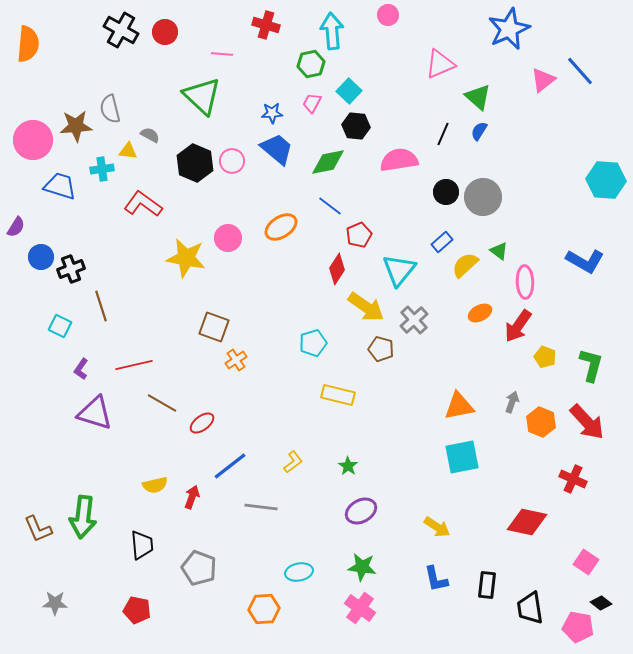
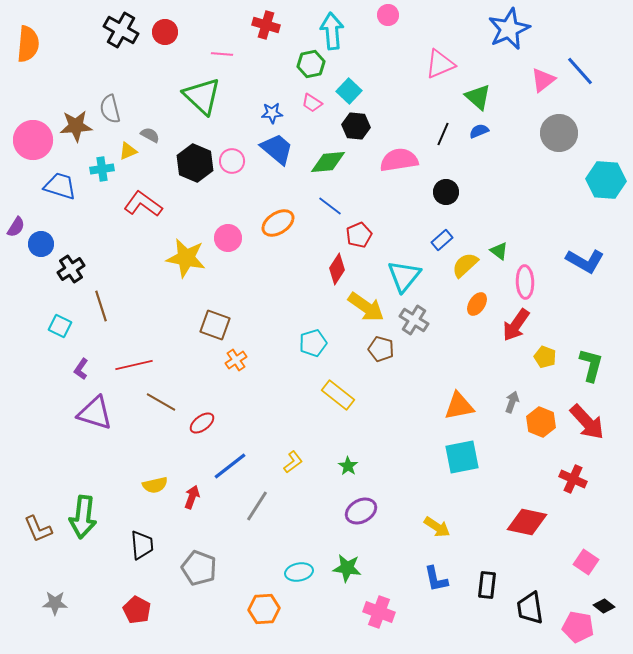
pink trapezoid at (312, 103): rotated 85 degrees counterclockwise
blue semicircle at (479, 131): rotated 36 degrees clockwise
yellow triangle at (128, 151): rotated 30 degrees counterclockwise
green diamond at (328, 162): rotated 6 degrees clockwise
gray circle at (483, 197): moved 76 px right, 64 px up
orange ellipse at (281, 227): moved 3 px left, 4 px up
blue rectangle at (442, 242): moved 2 px up
blue circle at (41, 257): moved 13 px up
black cross at (71, 269): rotated 12 degrees counterclockwise
cyan triangle at (399, 270): moved 5 px right, 6 px down
orange ellipse at (480, 313): moved 3 px left, 9 px up; rotated 30 degrees counterclockwise
gray cross at (414, 320): rotated 16 degrees counterclockwise
red arrow at (518, 326): moved 2 px left, 1 px up
brown square at (214, 327): moved 1 px right, 2 px up
yellow rectangle at (338, 395): rotated 24 degrees clockwise
brown line at (162, 403): moved 1 px left, 1 px up
gray line at (261, 507): moved 4 px left, 1 px up; rotated 64 degrees counterclockwise
green star at (362, 567): moved 15 px left, 1 px down
black diamond at (601, 603): moved 3 px right, 3 px down
pink cross at (360, 608): moved 19 px right, 4 px down; rotated 16 degrees counterclockwise
red pentagon at (137, 610): rotated 16 degrees clockwise
